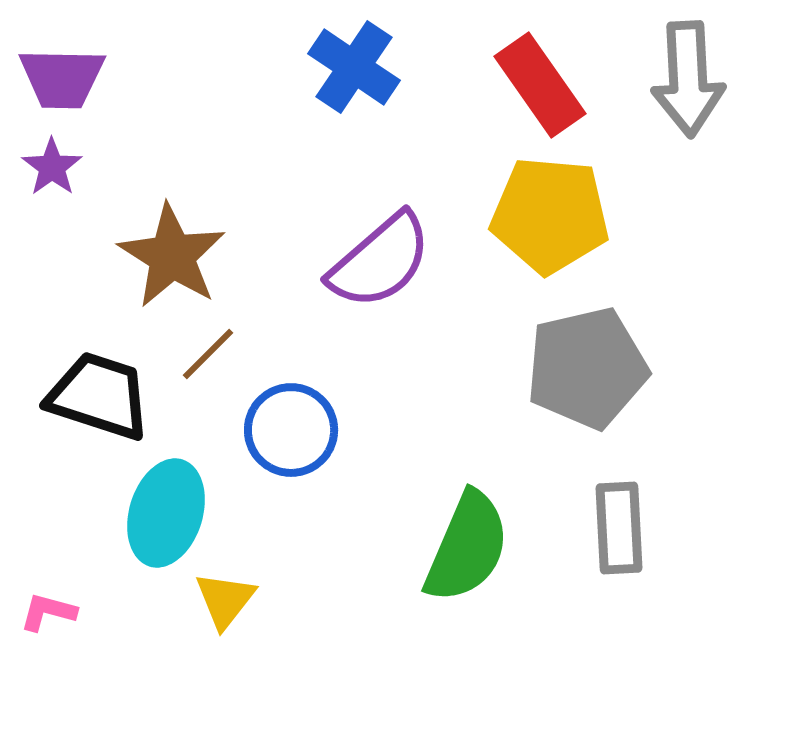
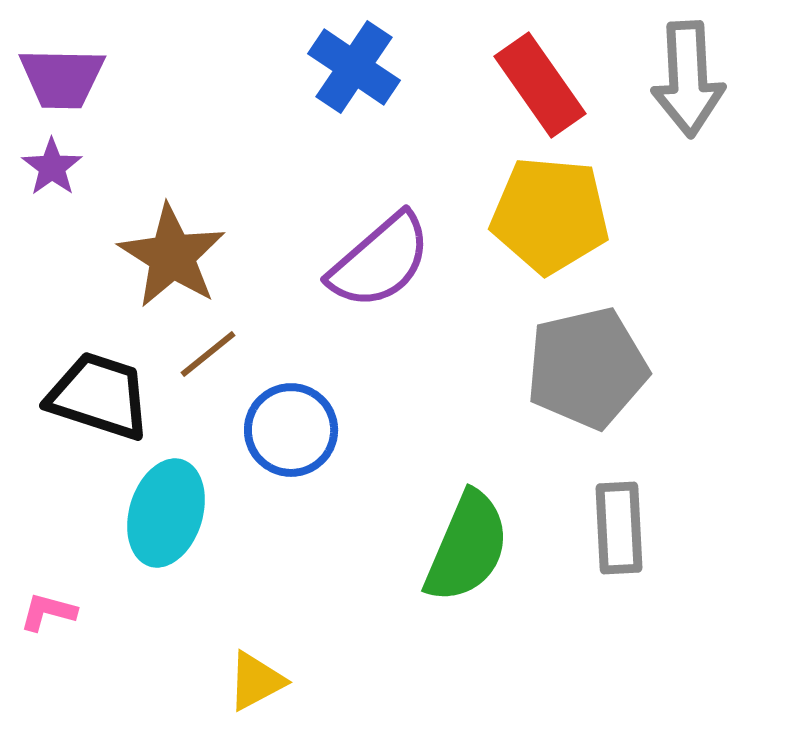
brown line: rotated 6 degrees clockwise
yellow triangle: moved 31 px right, 81 px down; rotated 24 degrees clockwise
